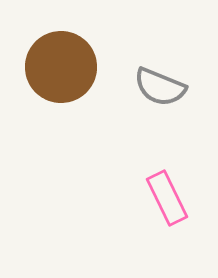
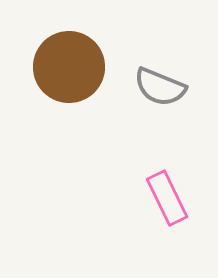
brown circle: moved 8 px right
